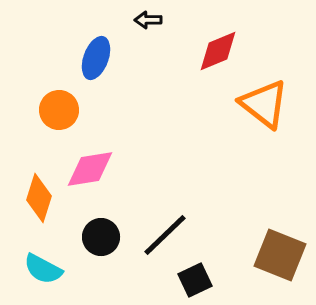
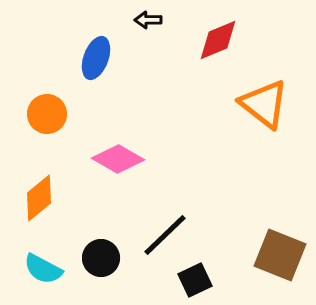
red diamond: moved 11 px up
orange circle: moved 12 px left, 4 px down
pink diamond: moved 28 px right, 10 px up; rotated 39 degrees clockwise
orange diamond: rotated 33 degrees clockwise
black circle: moved 21 px down
